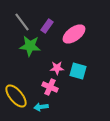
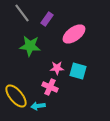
gray line: moved 9 px up
purple rectangle: moved 7 px up
cyan arrow: moved 3 px left, 1 px up
